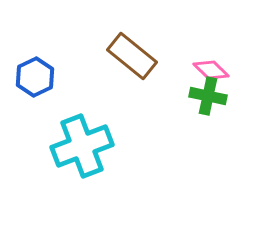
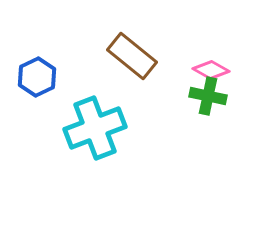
pink diamond: rotated 15 degrees counterclockwise
blue hexagon: moved 2 px right
cyan cross: moved 13 px right, 18 px up
